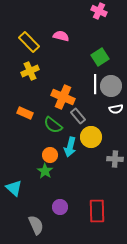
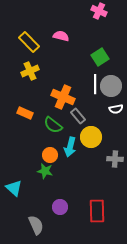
green star: rotated 21 degrees counterclockwise
